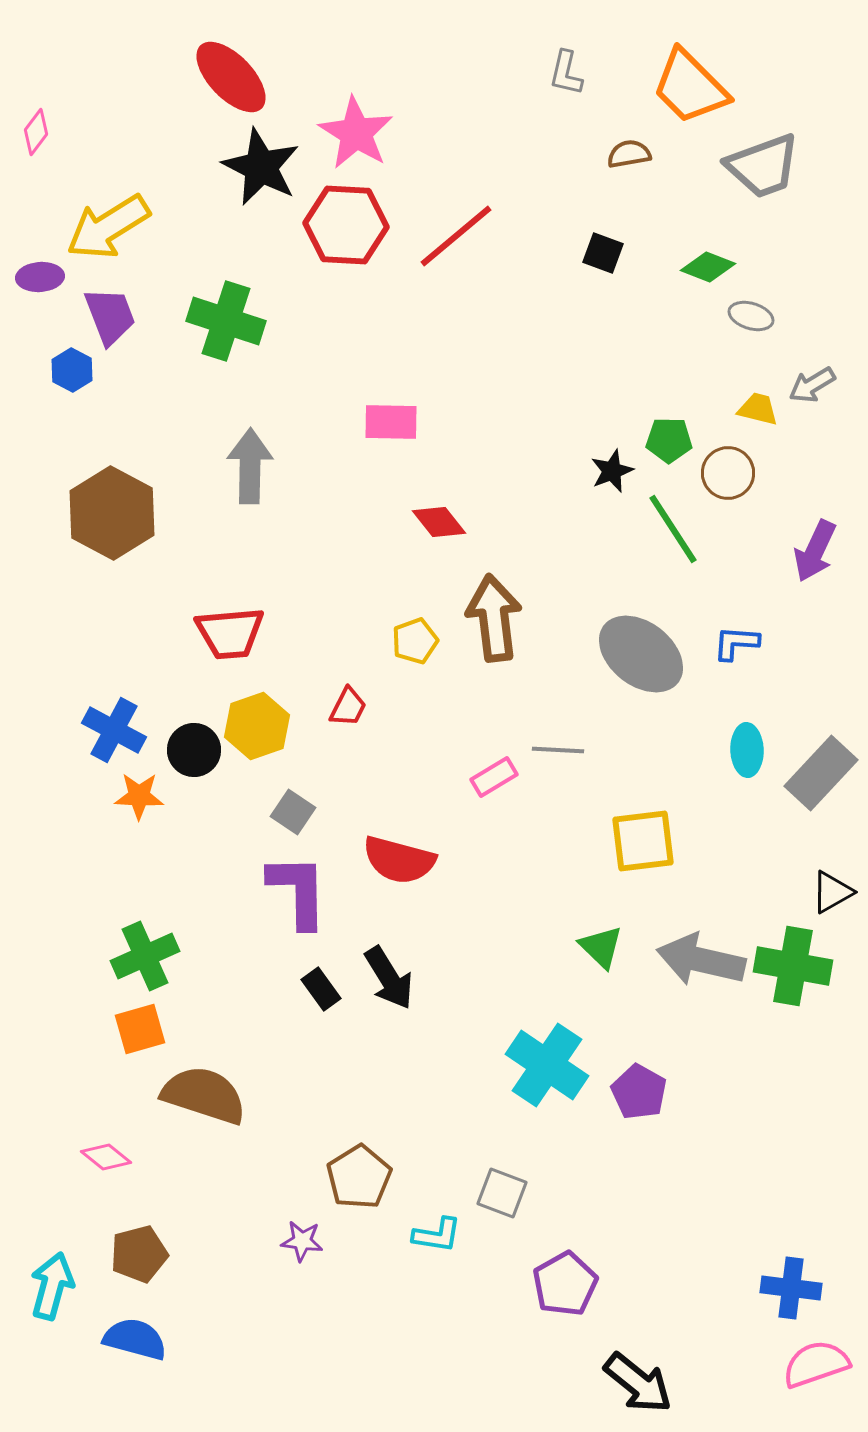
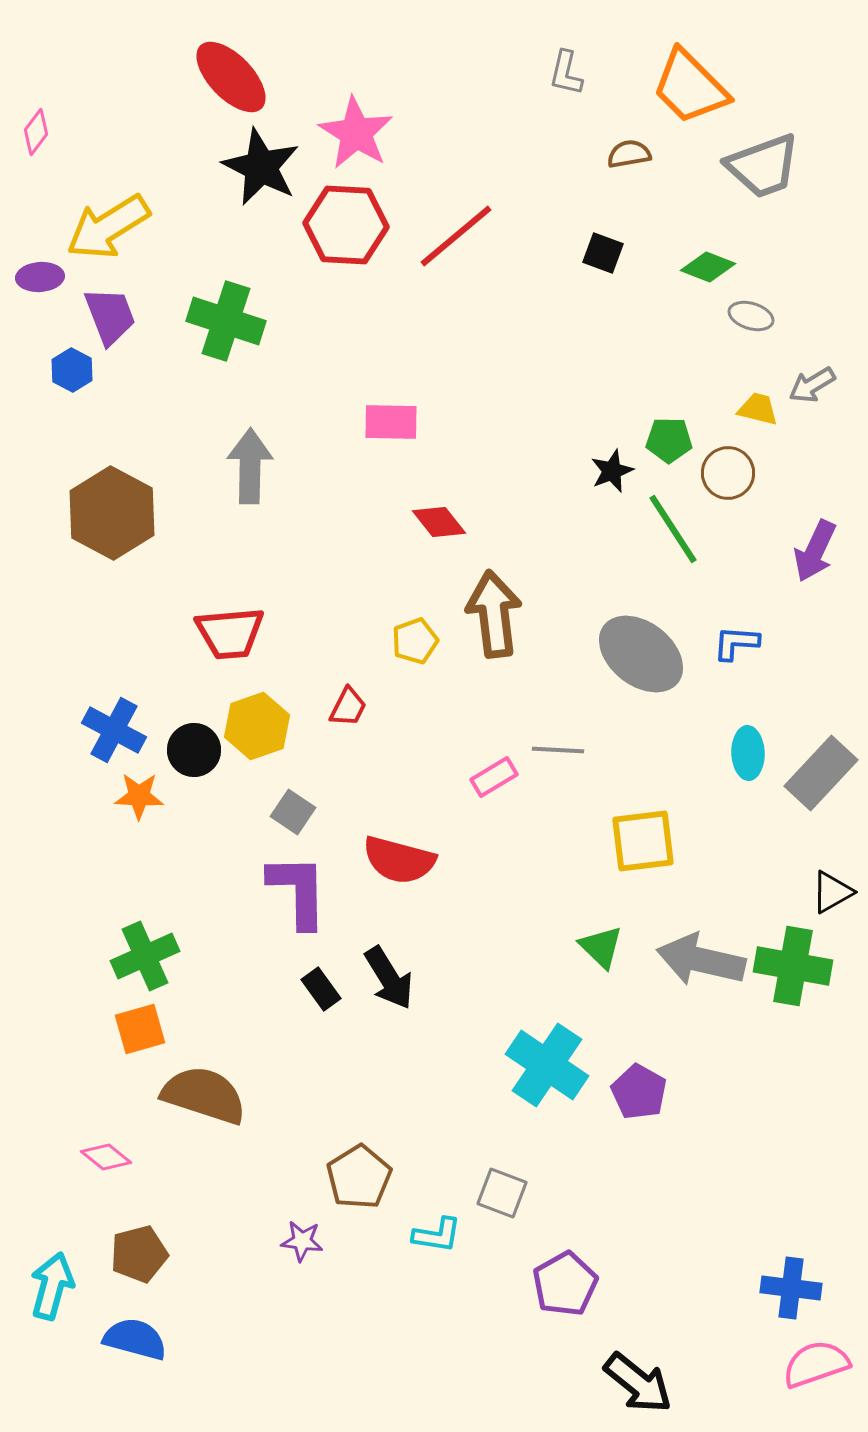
brown arrow at (494, 618): moved 4 px up
cyan ellipse at (747, 750): moved 1 px right, 3 px down
